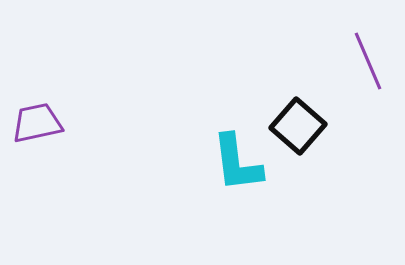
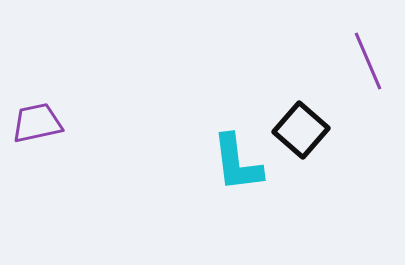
black square: moved 3 px right, 4 px down
